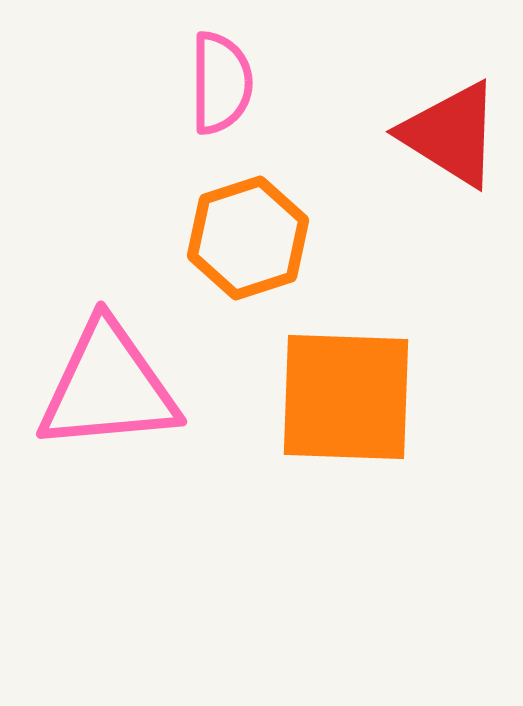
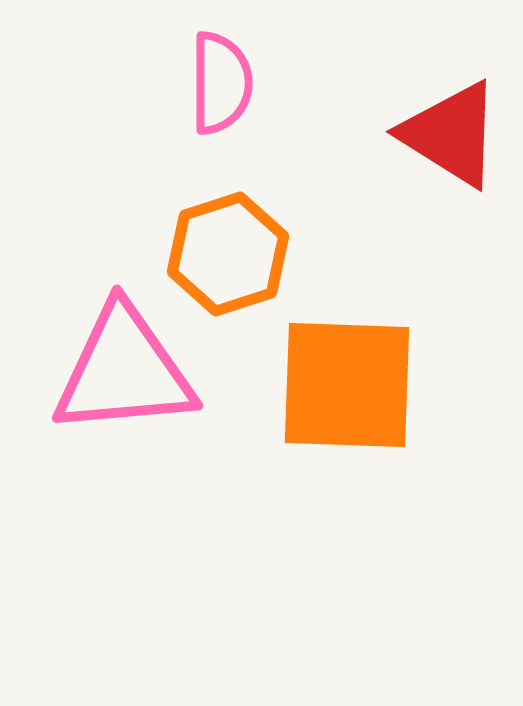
orange hexagon: moved 20 px left, 16 px down
pink triangle: moved 16 px right, 16 px up
orange square: moved 1 px right, 12 px up
